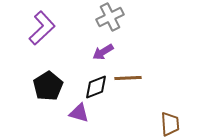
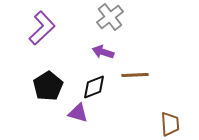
gray cross: rotated 12 degrees counterclockwise
purple arrow: rotated 50 degrees clockwise
brown line: moved 7 px right, 3 px up
black diamond: moved 2 px left
purple triangle: moved 1 px left
